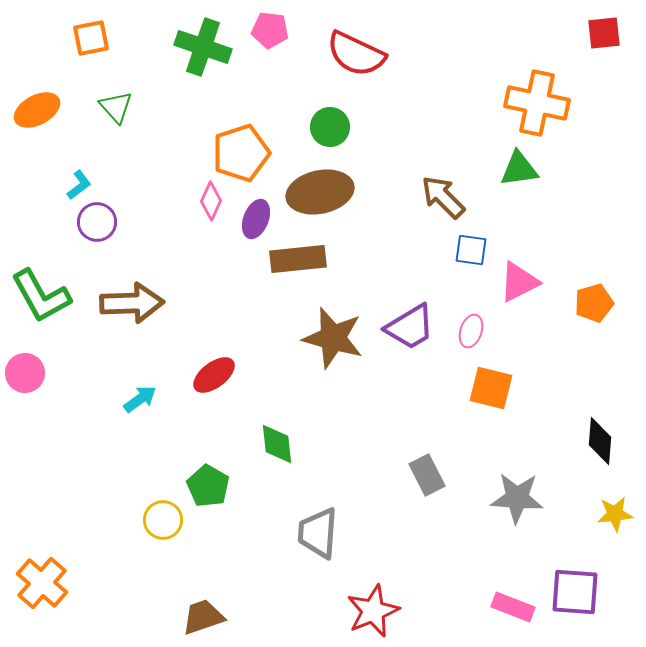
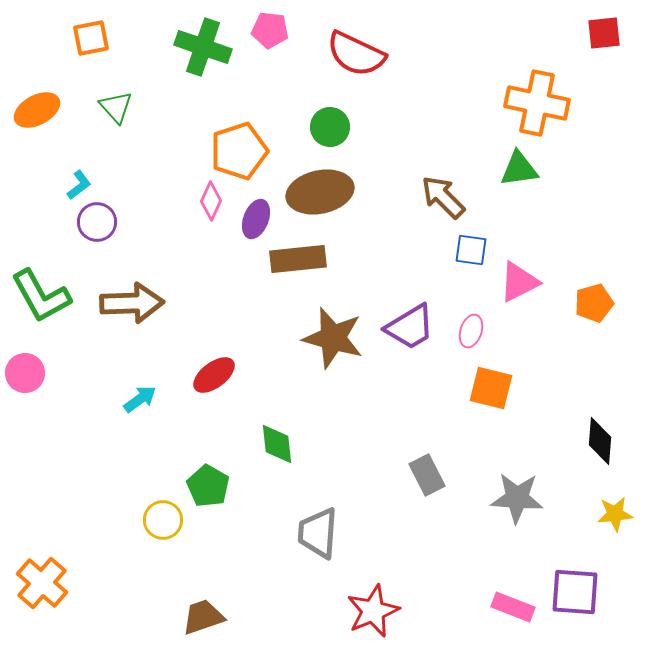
orange pentagon at (241, 153): moved 2 px left, 2 px up
